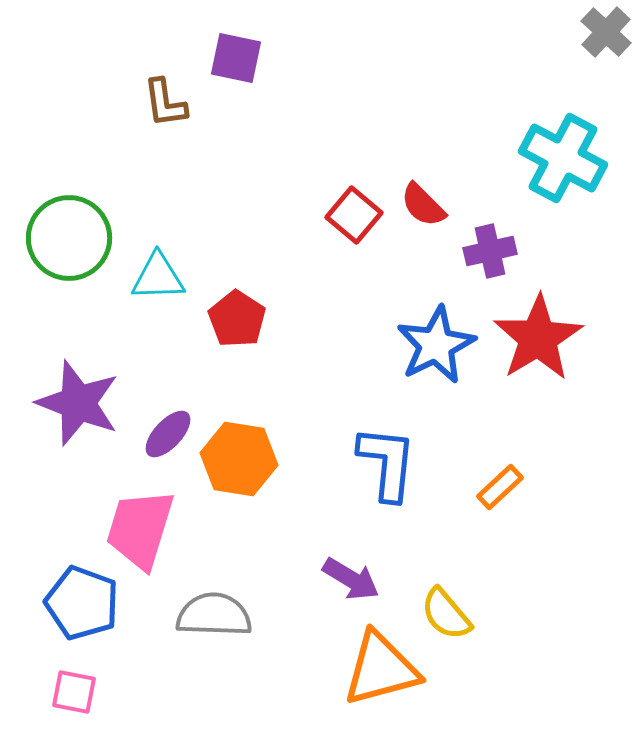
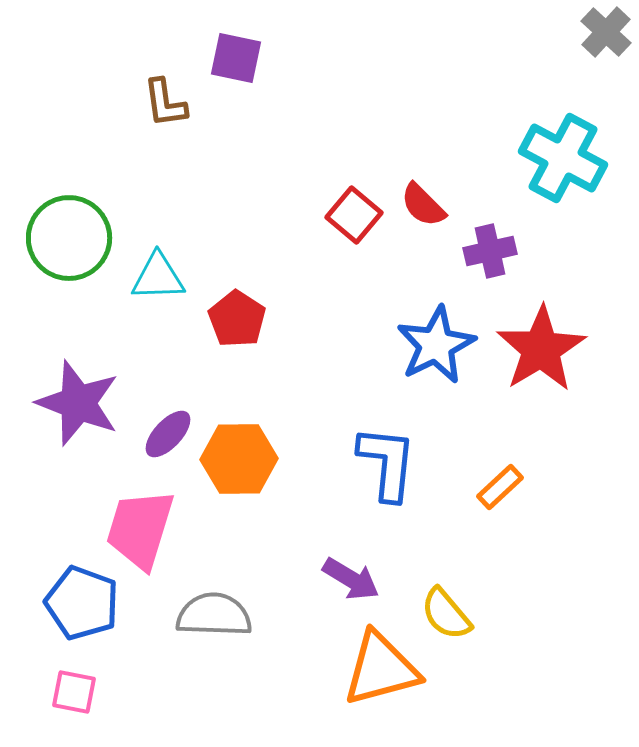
red star: moved 3 px right, 11 px down
orange hexagon: rotated 10 degrees counterclockwise
